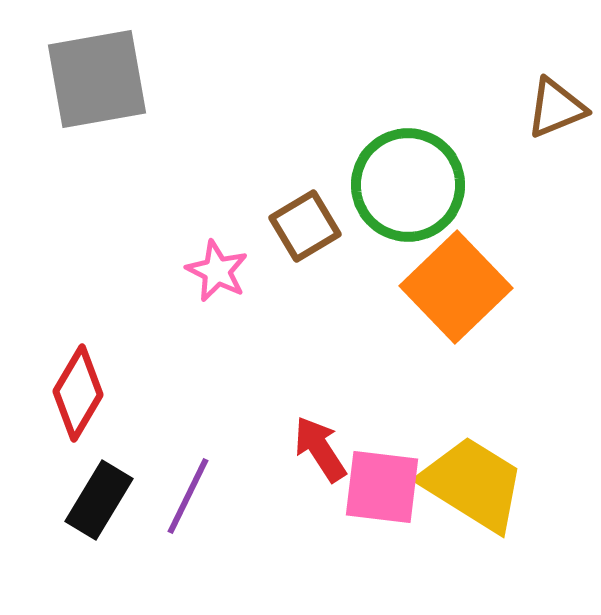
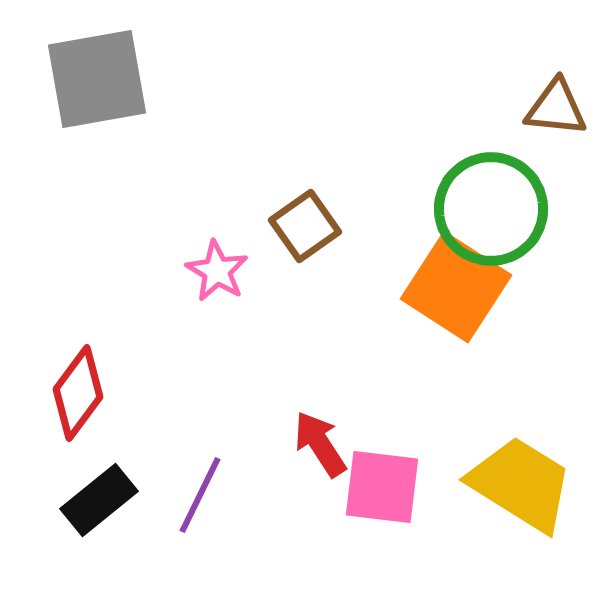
brown triangle: rotated 28 degrees clockwise
green circle: moved 83 px right, 24 px down
brown square: rotated 4 degrees counterclockwise
pink star: rotated 4 degrees clockwise
orange square: rotated 13 degrees counterclockwise
red diamond: rotated 6 degrees clockwise
red arrow: moved 5 px up
yellow trapezoid: moved 48 px right
purple line: moved 12 px right, 1 px up
black rectangle: rotated 20 degrees clockwise
